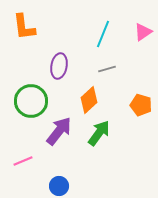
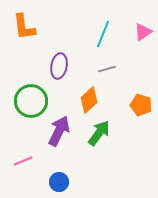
purple arrow: rotated 12 degrees counterclockwise
blue circle: moved 4 px up
